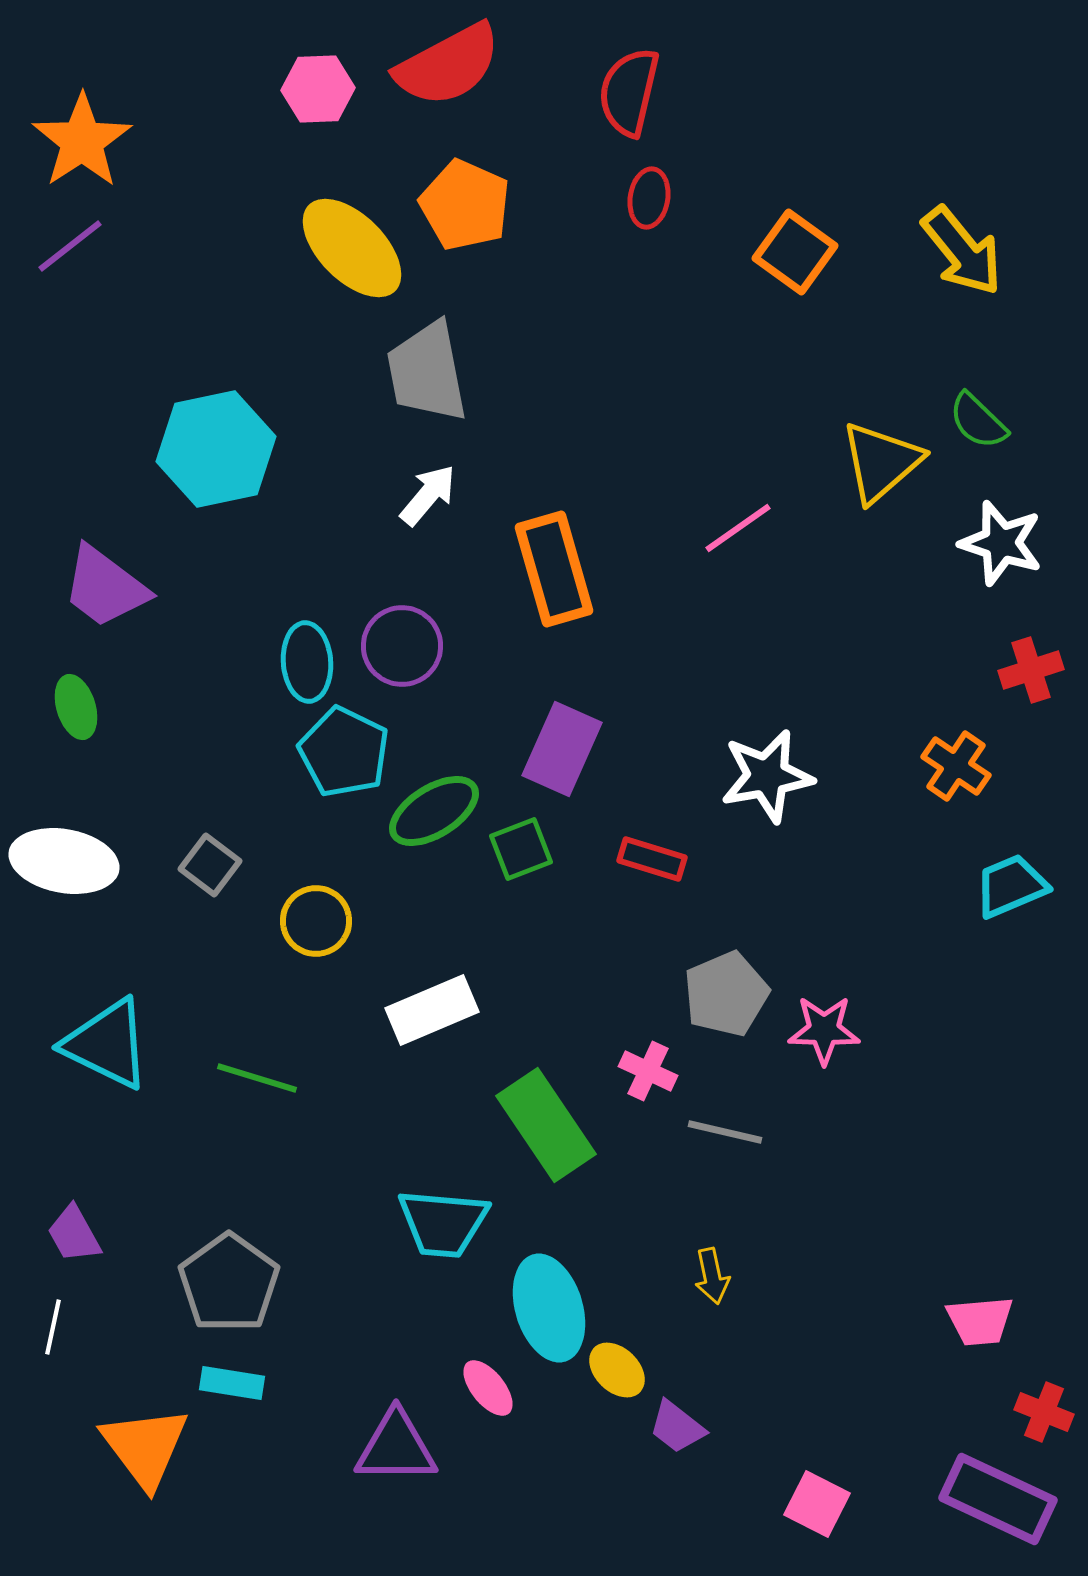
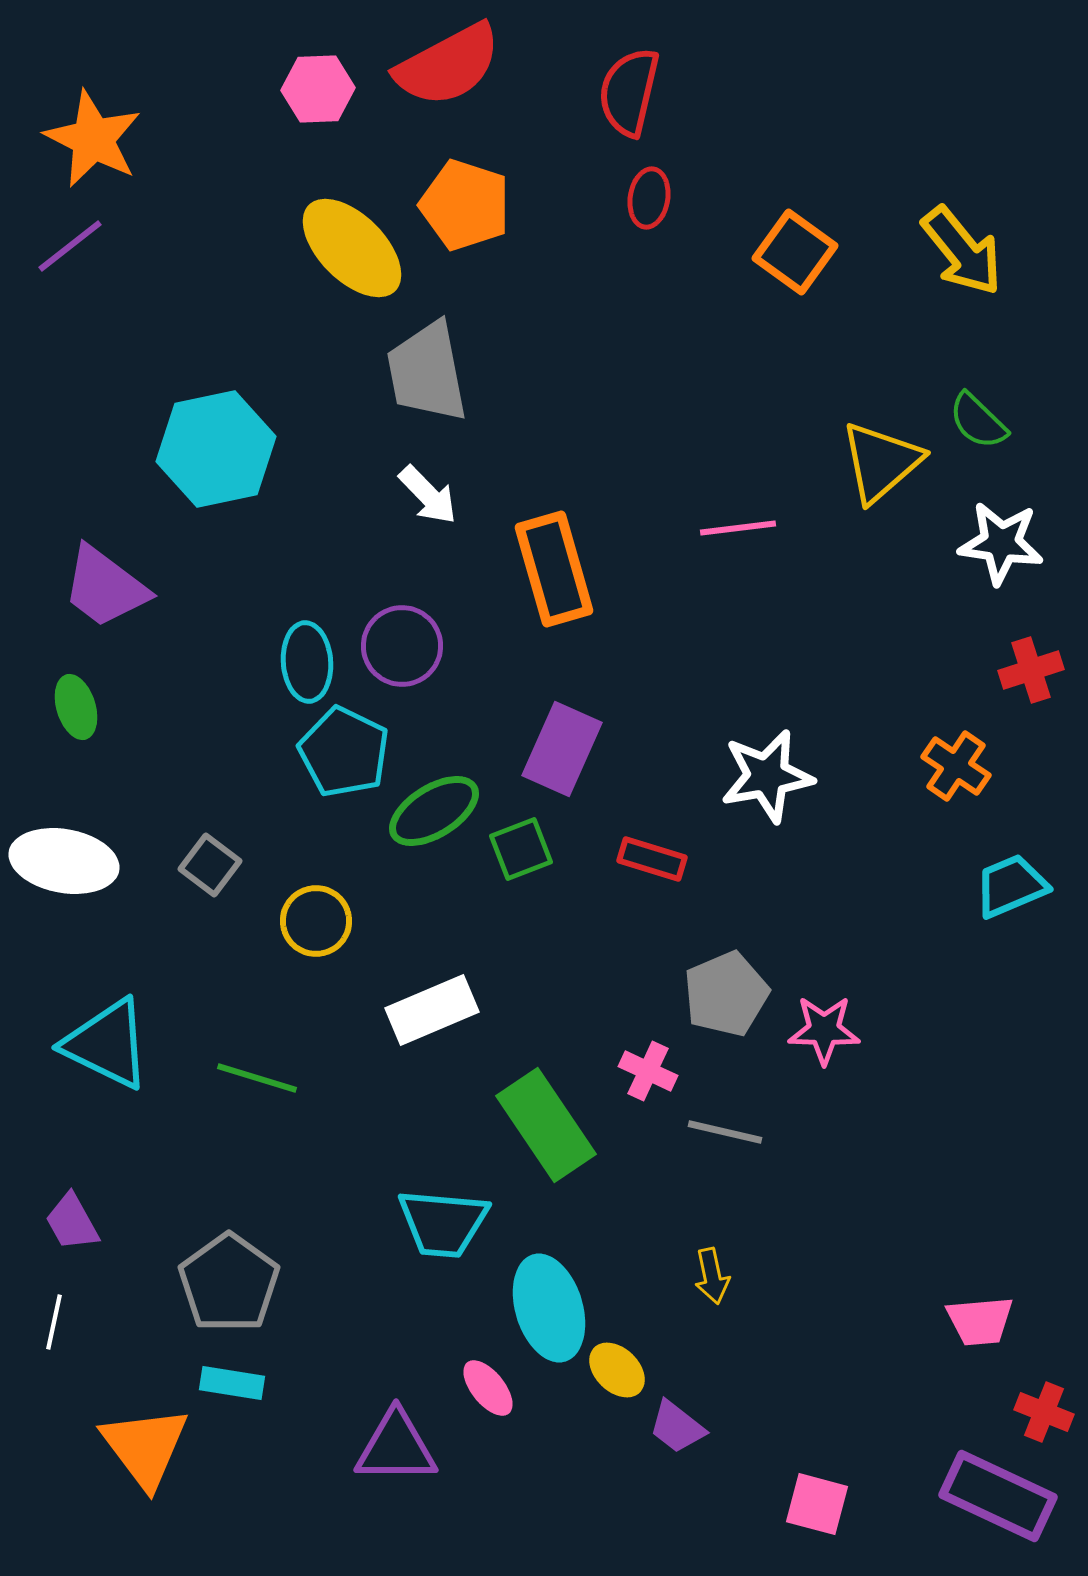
orange star at (82, 141): moved 11 px right, 2 px up; rotated 12 degrees counterclockwise
orange pentagon at (465, 205): rotated 6 degrees counterclockwise
white arrow at (428, 495): rotated 96 degrees clockwise
pink line at (738, 528): rotated 28 degrees clockwise
white star at (1001, 543): rotated 10 degrees counterclockwise
purple trapezoid at (74, 1234): moved 2 px left, 12 px up
white line at (53, 1327): moved 1 px right, 5 px up
purple rectangle at (998, 1499): moved 3 px up
pink square at (817, 1504): rotated 12 degrees counterclockwise
